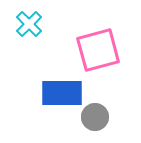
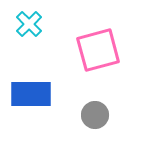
blue rectangle: moved 31 px left, 1 px down
gray circle: moved 2 px up
